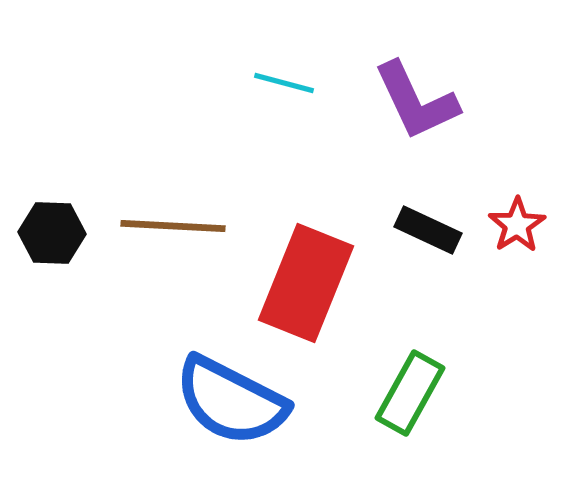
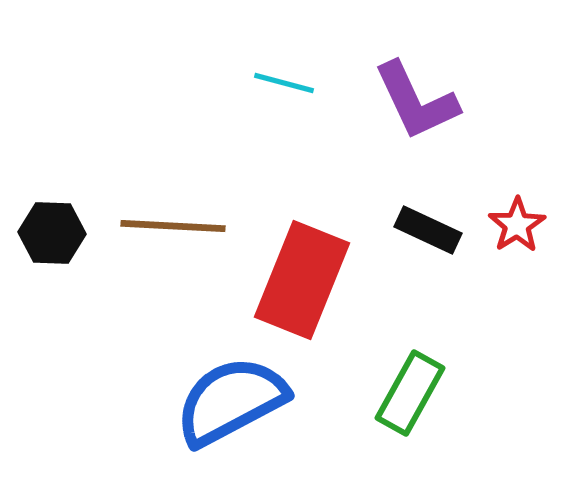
red rectangle: moved 4 px left, 3 px up
blue semicircle: rotated 125 degrees clockwise
